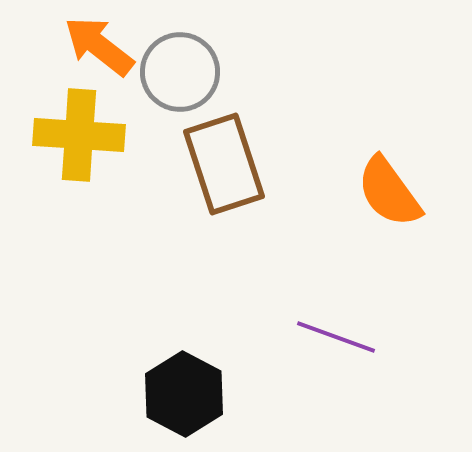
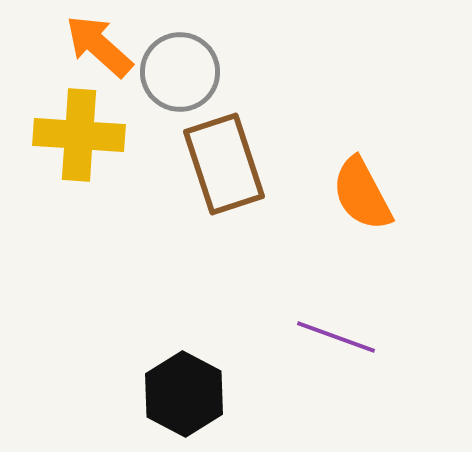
orange arrow: rotated 4 degrees clockwise
orange semicircle: moved 27 px left, 2 px down; rotated 8 degrees clockwise
